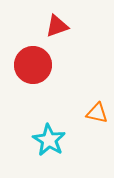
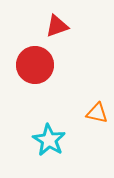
red circle: moved 2 px right
